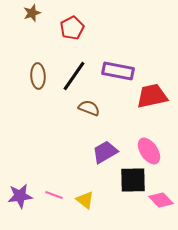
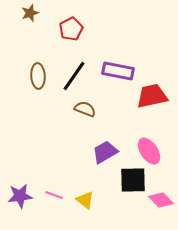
brown star: moved 2 px left
red pentagon: moved 1 px left, 1 px down
brown semicircle: moved 4 px left, 1 px down
